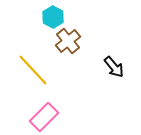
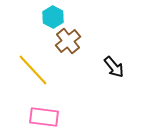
pink rectangle: rotated 52 degrees clockwise
